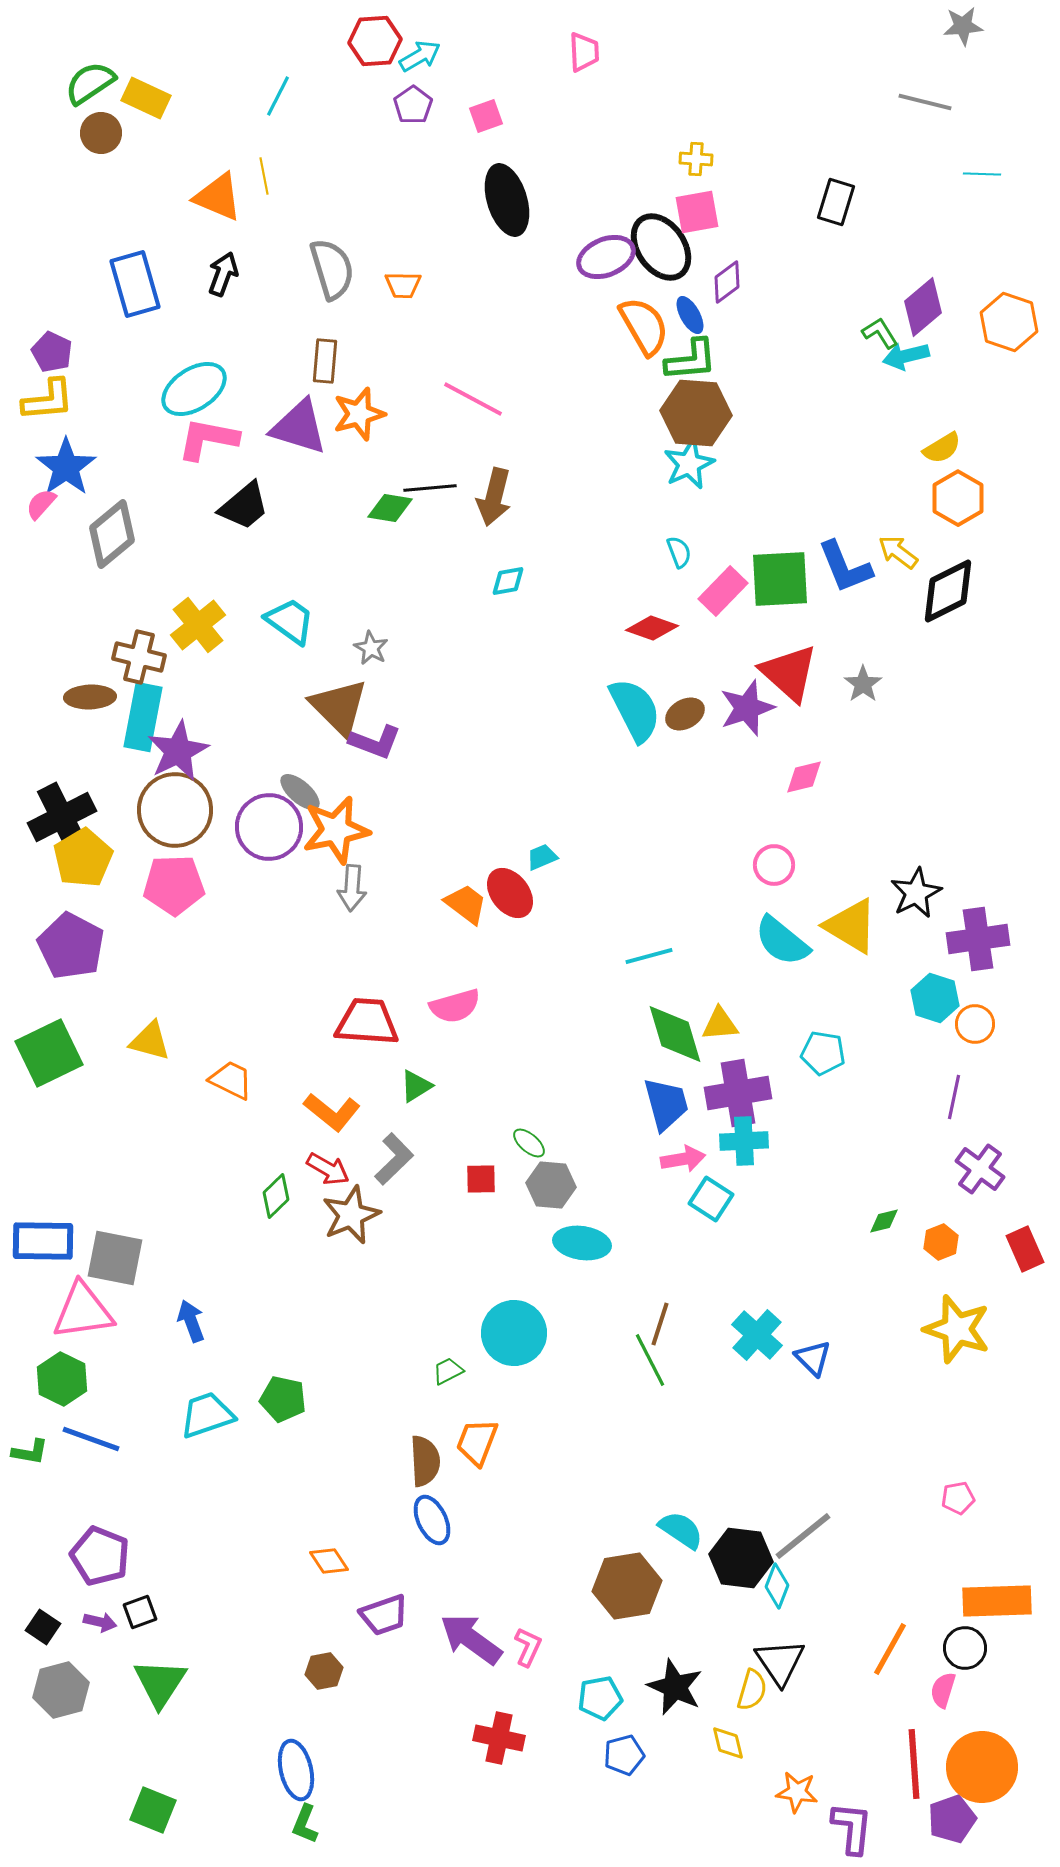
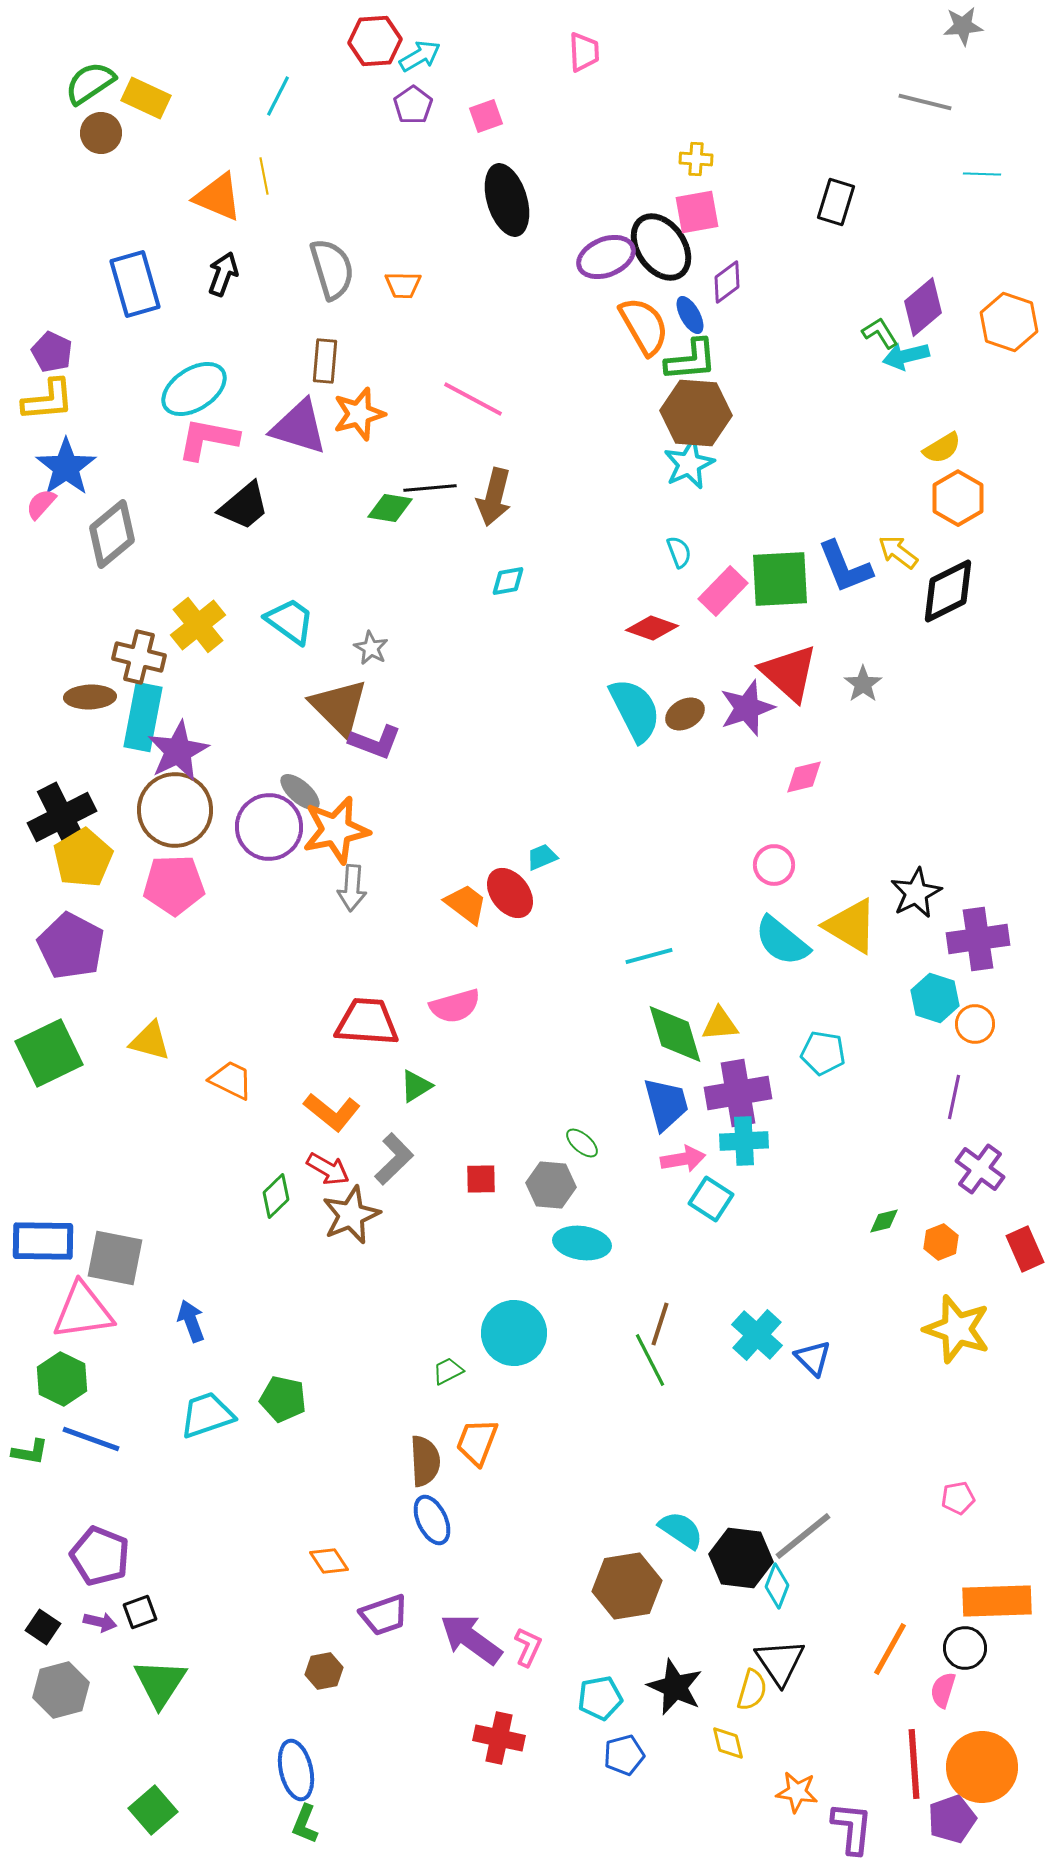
green ellipse at (529, 1143): moved 53 px right
green square at (153, 1810): rotated 27 degrees clockwise
